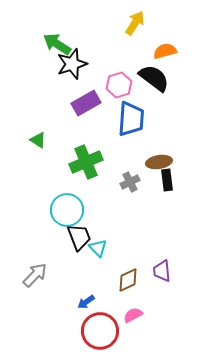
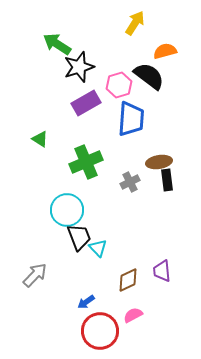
black star: moved 7 px right, 3 px down
black semicircle: moved 5 px left, 2 px up
green triangle: moved 2 px right, 1 px up
